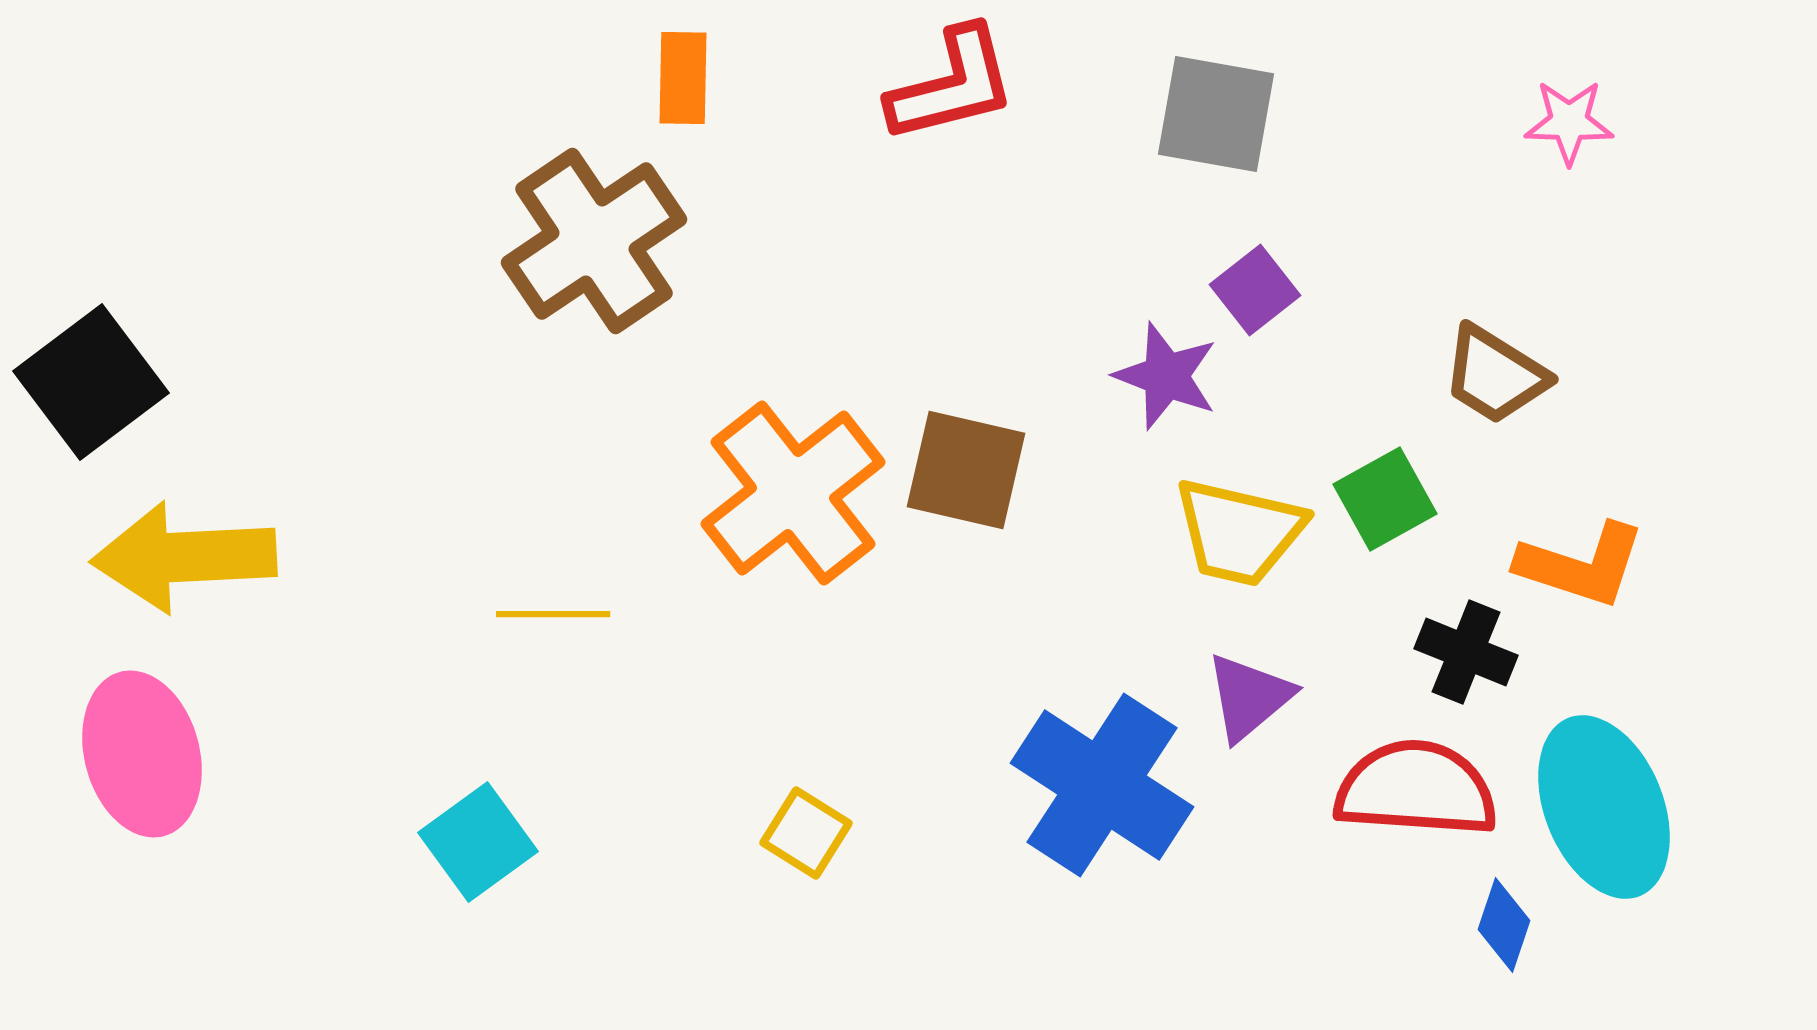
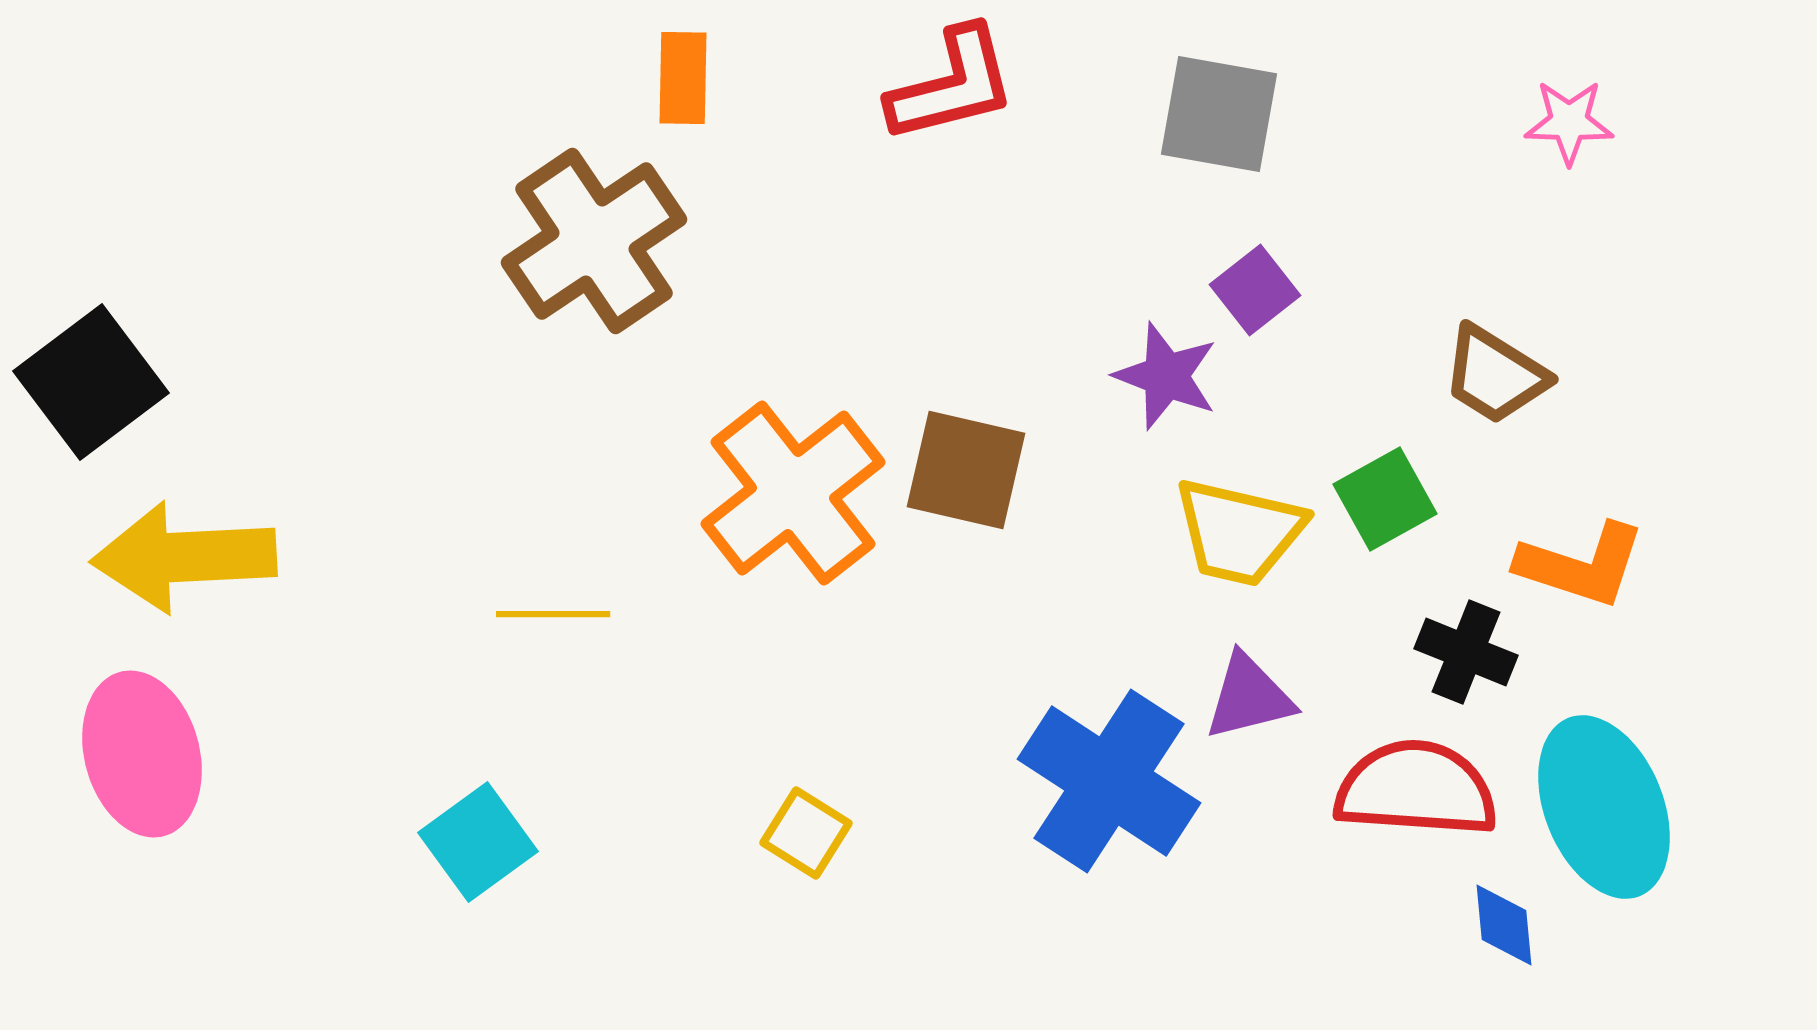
gray square: moved 3 px right
purple triangle: rotated 26 degrees clockwise
blue cross: moved 7 px right, 4 px up
blue diamond: rotated 24 degrees counterclockwise
